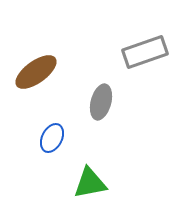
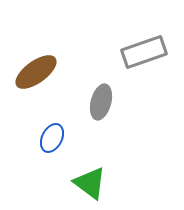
gray rectangle: moved 1 px left
green triangle: rotated 48 degrees clockwise
